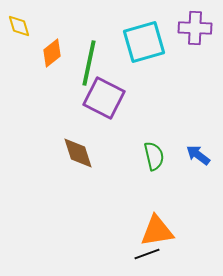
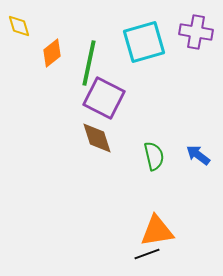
purple cross: moved 1 px right, 4 px down; rotated 8 degrees clockwise
brown diamond: moved 19 px right, 15 px up
